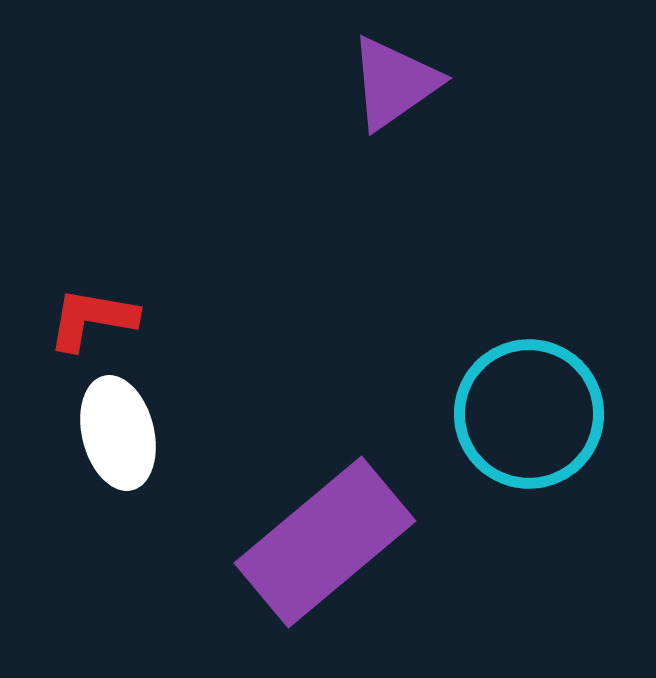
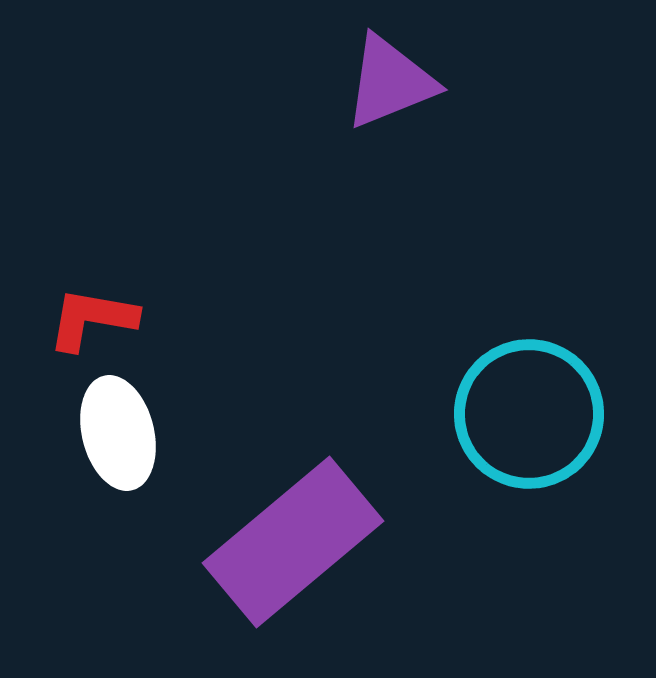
purple triangle: moved 4 px left, 1 px up; rotated 13 degrees clockwise
purple rectangle: moved 32 px left
